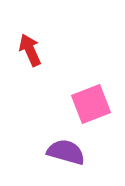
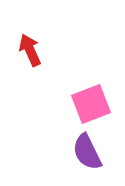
purple semicircle: moved 21 px right; rotated 132 degrees counterclockwise
